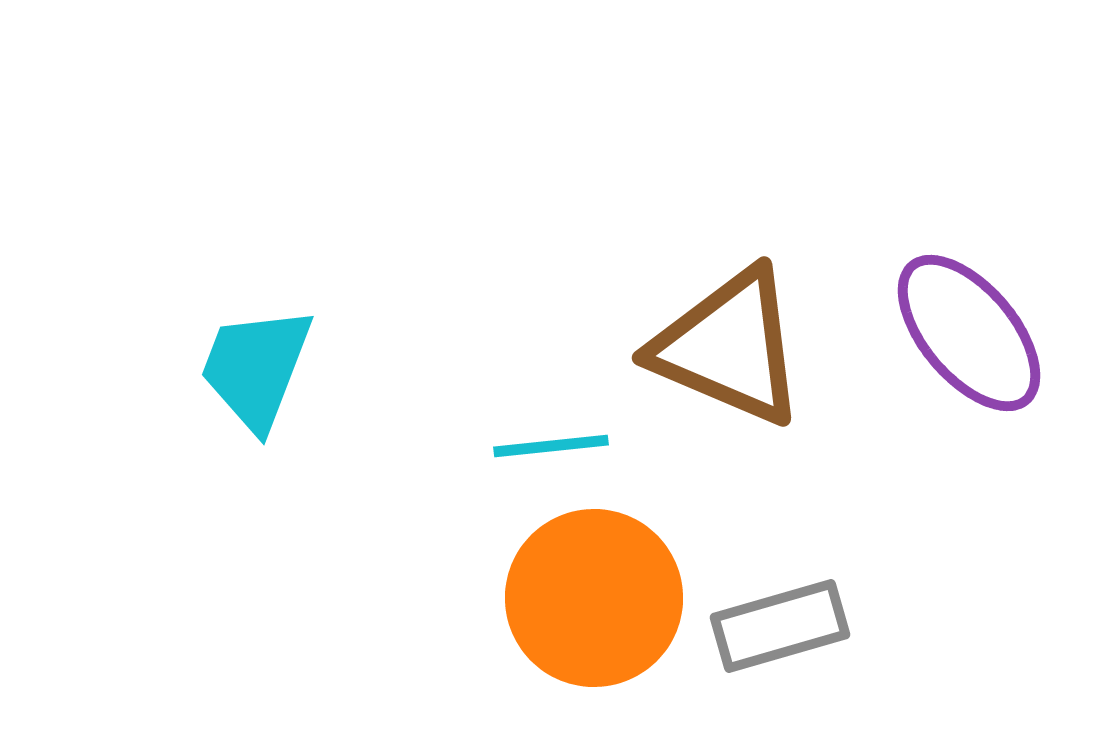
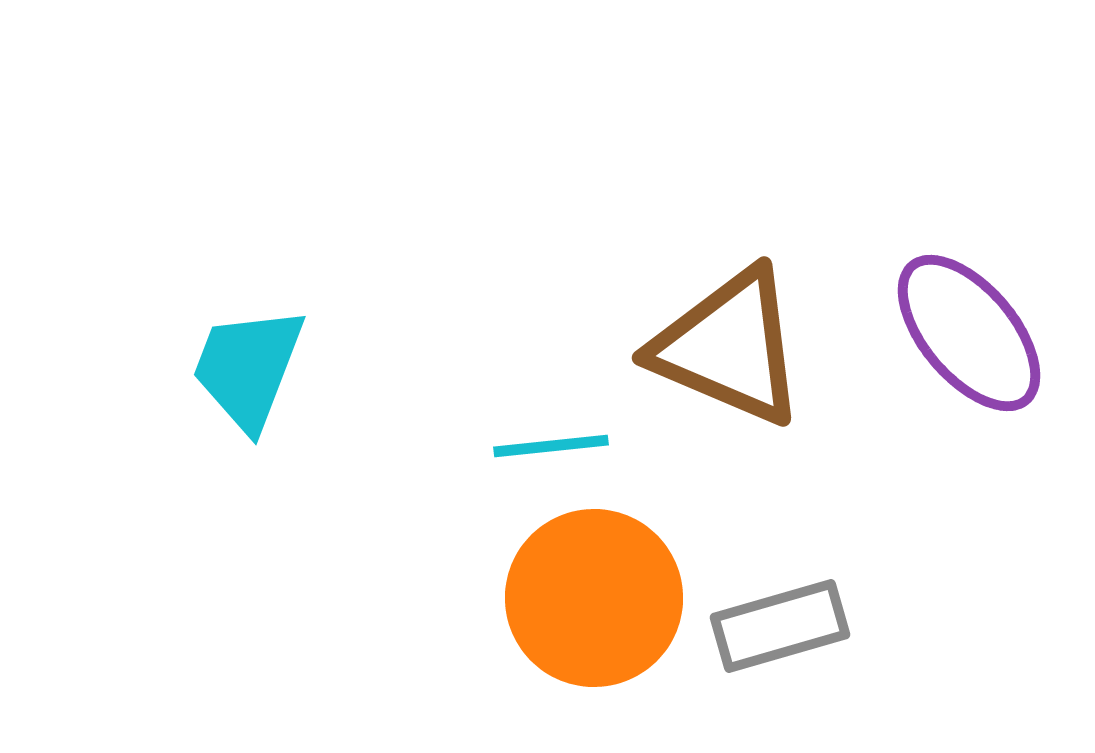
cyan trapezoid: moved 8 px left
